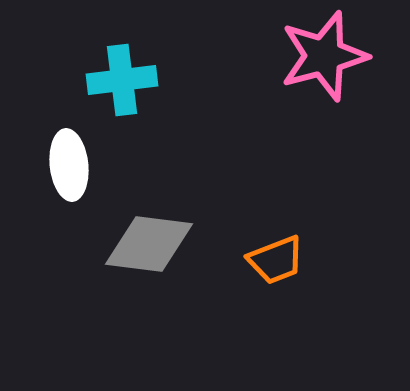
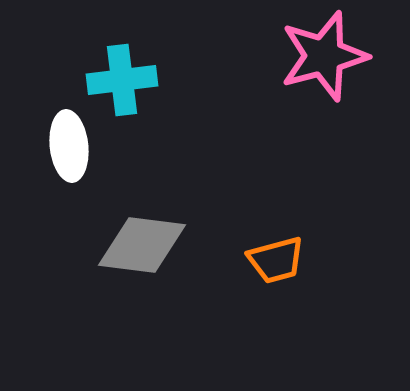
white ellipse: moved 19 px up
gray diamond: moved 7 px left, 1 px down
orange trapezoid: rotated 6 degrees clockwise
